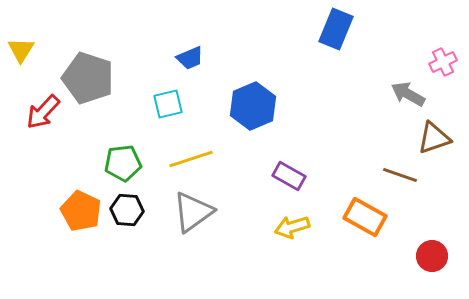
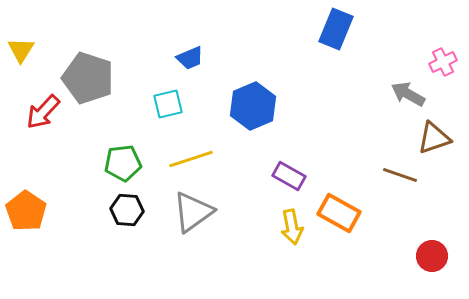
orange pentagon: moved 55 px left; rotated 9 degrees clockwise
orange rectangle: moved 26 px left, 4 px up
yellow arrow: rotated 84 degrees counterclockwise
